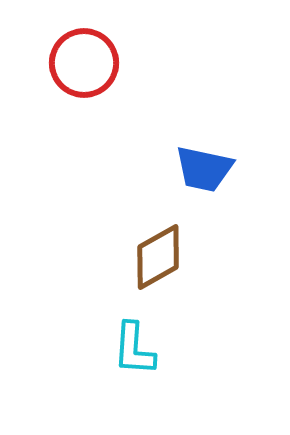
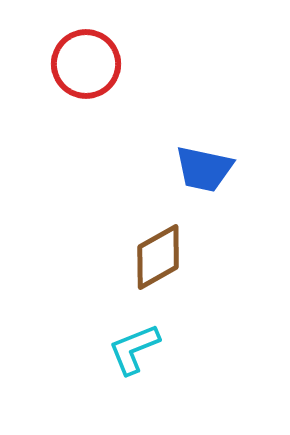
red circle: moved 2 px right, 1 px down
cyan L-shape: rotated 64 degrees clockwise
